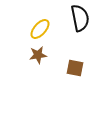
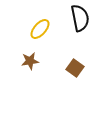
brown star: moved 8 px left, 6 px down
brown square: rotated 24 degrees clockwise
